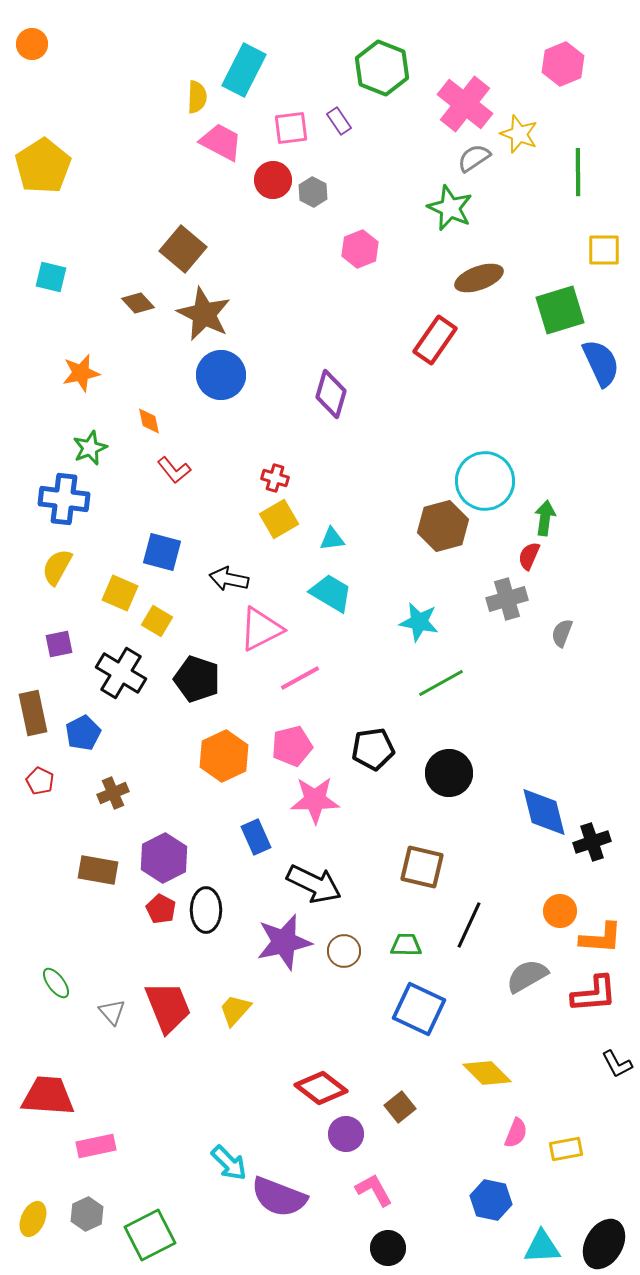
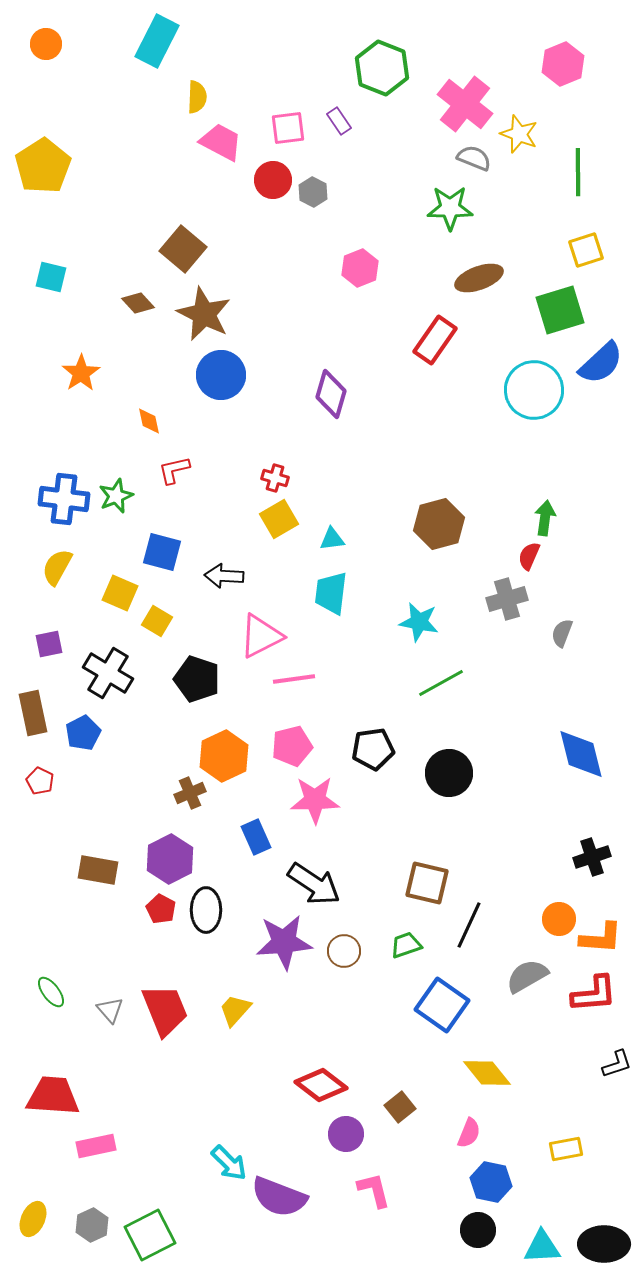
orange circle at (32, 44): moved 14 px right
cyan rectangle at (244, 70): moved 87 px left, 29 px up
pink square at (291, 128): moved 3 px left
gray semicircle at (474, 158): rotated 56 degrees clockwise
green star at (450, 208): rotated 24 degrees counterclockwise
pink hexagon at (360, 249): moved 19 px down
yellow square at (604, 250): moved 18 px left; rotated 18 degrees counterclockwise
blue semicircle at (601, 363): rotated 72 degrees clockwise
orange star at (81, 373): rotated 21 degrees counterclockwise
green star at (90, 448): moved 26 px right, 48 px down
red L-shape at (174, 470): rotated 116 degrees clockwise
cyan circle at (485, 481): moved 49 px right, 91 px up
brown hexagon at (443, 526): moved 4 px left, 2 px up
black arrow at (229, 579): moved 5 px left, 3 px up; rotated 9 degrees counterclockwise
cyan trapezoid at (331, 593): rotated 114 degrees counterclockwise
pink triangle at (261, 629): moved 7 px down
purple square at (59, 644): moved 10 px left
black cross at (121, 673): moved 13 px left
pink line at (300, 678): moved 6 px left, 1 px down; rotated 21 degrees clockwise
brown cross at (113, 793): moved 77 px right
blue diamond at (544, 812): moved 37 px right, 58 px up
black cross at (592, 842): moved 15 px down
purple hexagon at (164, 858): moved 6 px right, 1 px down
brown square at (422, 867): moved 5 px right, 16 px down
black arrow at (314, 884): rotated 8 degrees clockwise
orange circle at (560, 911): moved 1 px left, 8 px down
purple star at (284, 942): rotated 8 degrees clockwise
green trapezoid at (406, 945): rotated 20 degrees counterclockwise
green ellipse at (56, 983): moved 5 px left, 9 px down
red trapezoid at (168, 1007): moved 3 px left, 3 px down
blue square at (419, 1009): moved 23 px right, 4 px up; rotated 10 degrees clockwise
gray triangle at (112, 1012): moved 2 px left, 2 px up
black L-shape at (617, 1064): rotated 80 degrees counterclockwise
yellow diamond at (487, 1073): rotated 6 degrees clockwise
red diamond at (321, 1088): moved 3 px up
red trapezoid at (48, 1096): moved 5 px right
pink semicircle at (516, 1133): moved 47 px left
pink L-shape at (374, 1190): rotated 15 degrees clockwise
blue hexagon at (491, 1200): moved 18 px up
gray hexagon at (87, 1214): moved 5 px right, 11 px down
black ellipse at (604, 1244): rotated 60 degrees clockwise
black circle at (388, 1248): moved 90 px right, 18 px up
